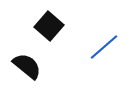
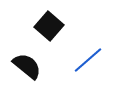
blue line: moved 16 px left, 13 px down
